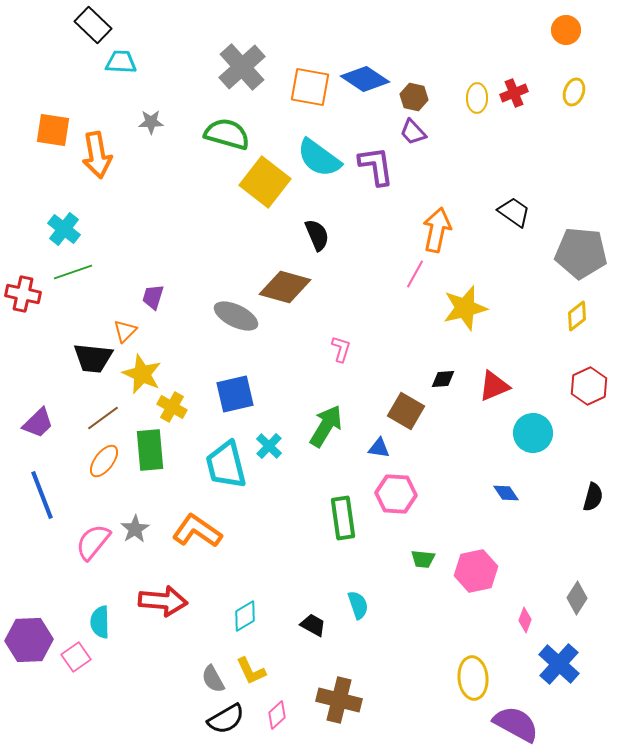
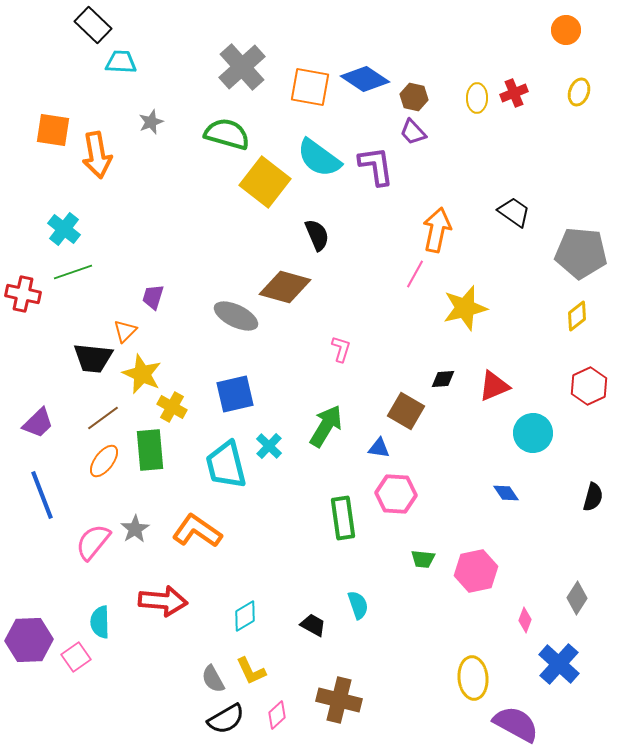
yellow ellipse at (574, 92): moved 5 px right
gray star at (151, 122): rotated 20 degrees counterclockwise
